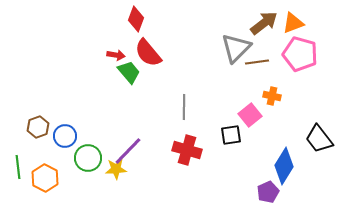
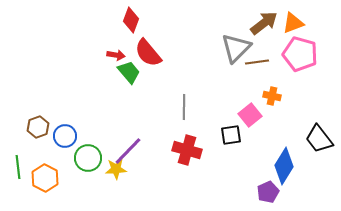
red diamond: moved 5 px left, 1 px down
